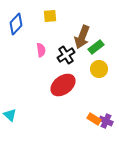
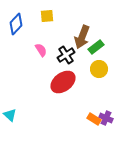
yellow square: moved 3 px left
pink semicircle: rotated 24 degrees counterclockwise
red ellipse: moved 3 px up
purple cross: moved 3 px up
